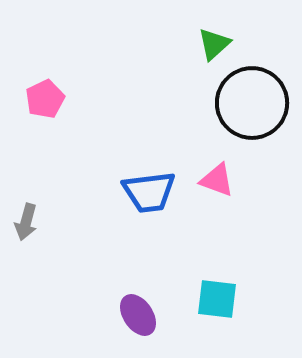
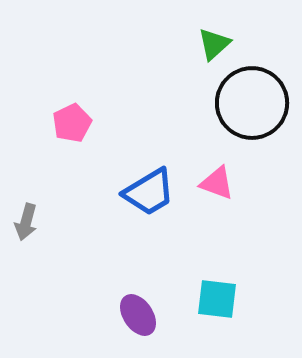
pink pentagon: moved 27 px right, 24 px down
pink triangle: moved 3 px down
blue trapezoid: rotated 24 degrees counterclockwise
